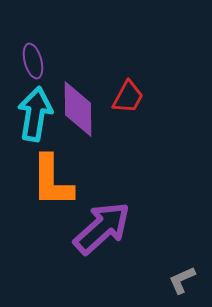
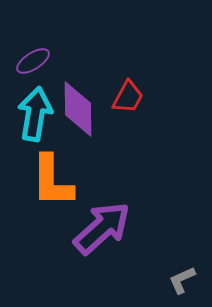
purple ellipse: rotated 72 degrees clockwise
